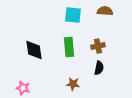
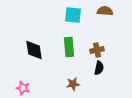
brown cross: moved 1 px left, 4 px down
brown star: rotated 16 degrees counterclockwise
